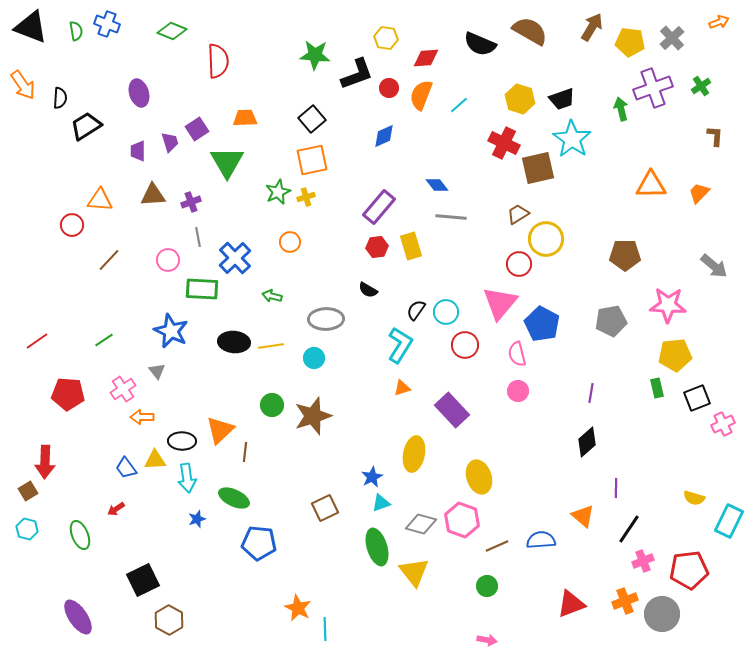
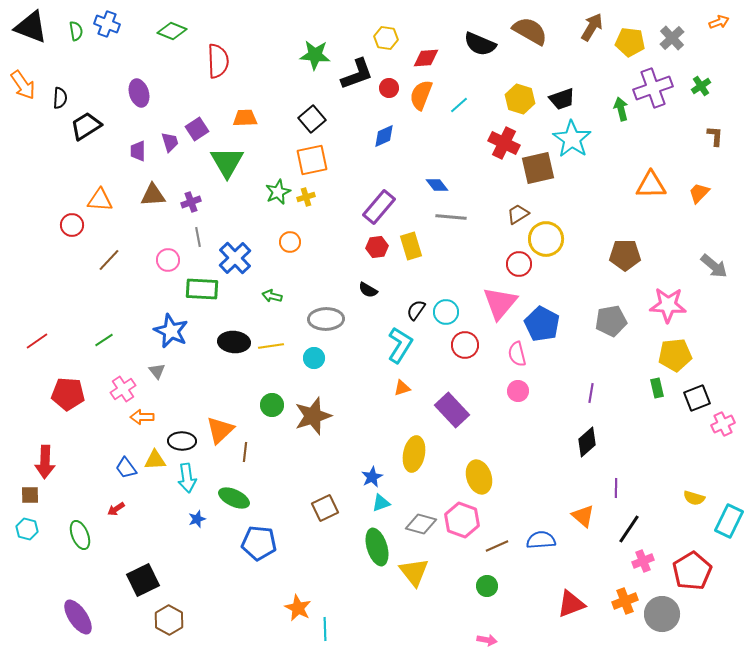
brown square at (28, 491): moved 2 px right, 4 px down; rotated 30 degrees clockwise
red pentagon at (689, 570): moved 3 px right, 1 px down; rotated 24 degrees counterclockwise
